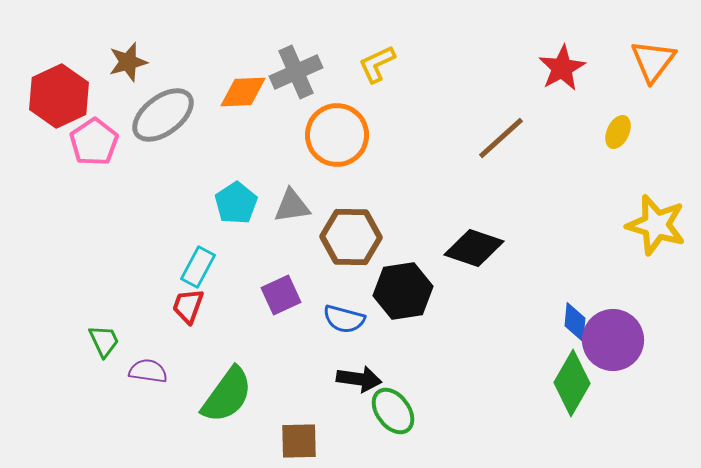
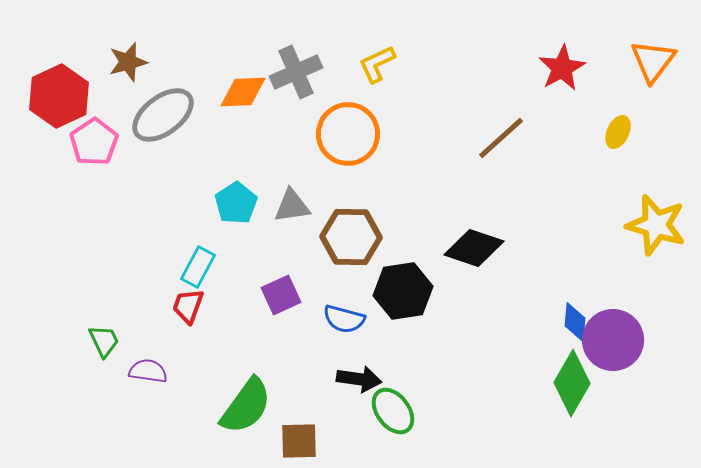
orange circle: moved 11 px right, 1 px up
green semicircle: moved 19 px right, 11 px down
